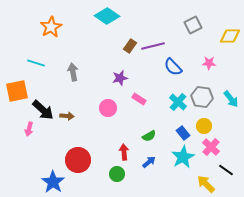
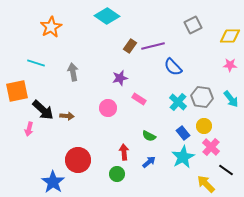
pink star: moved 21 px right, 2 px down
green semicircle: rotated 56 degrees clockwise
